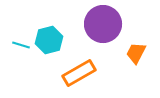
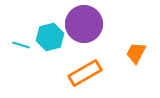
purple circle: moved 19 px left
cyan hexagon: moved 1 px right, 3 px up
orange rectangle: moved 6 px right
